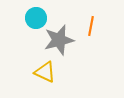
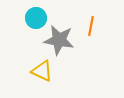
gray star: rotated 24 degrees clockwise
yellow triangle: moved 3 px left, 1 px up
